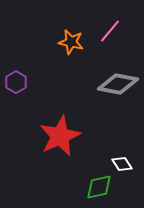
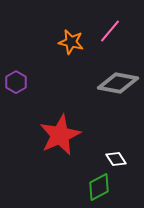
gray diamond: moved 1 px up
red star: moved 1 px up
white diamond: moved 6 px left, 5 px up
green diamond: rotated 16 degrees counterclockwise
